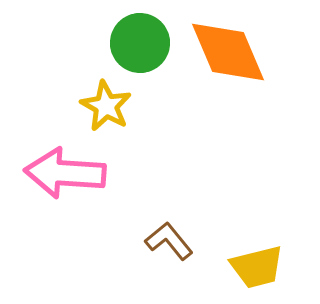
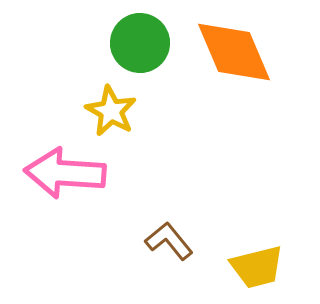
orange diamond: moved 6 px right
yellow star: moved 5 px right, 5 px down
